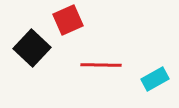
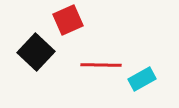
black square: moved 4 px right, 4 px down
cyan rectangle: moved 13 px left
